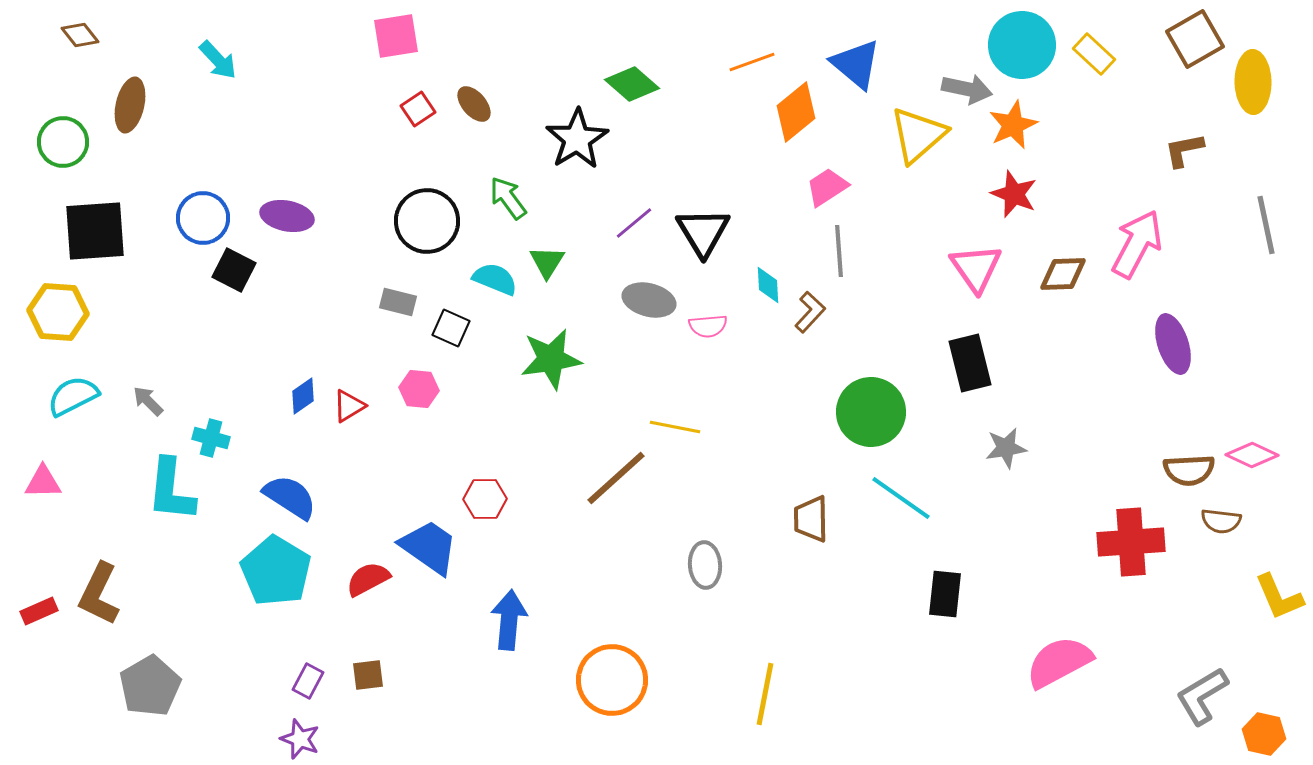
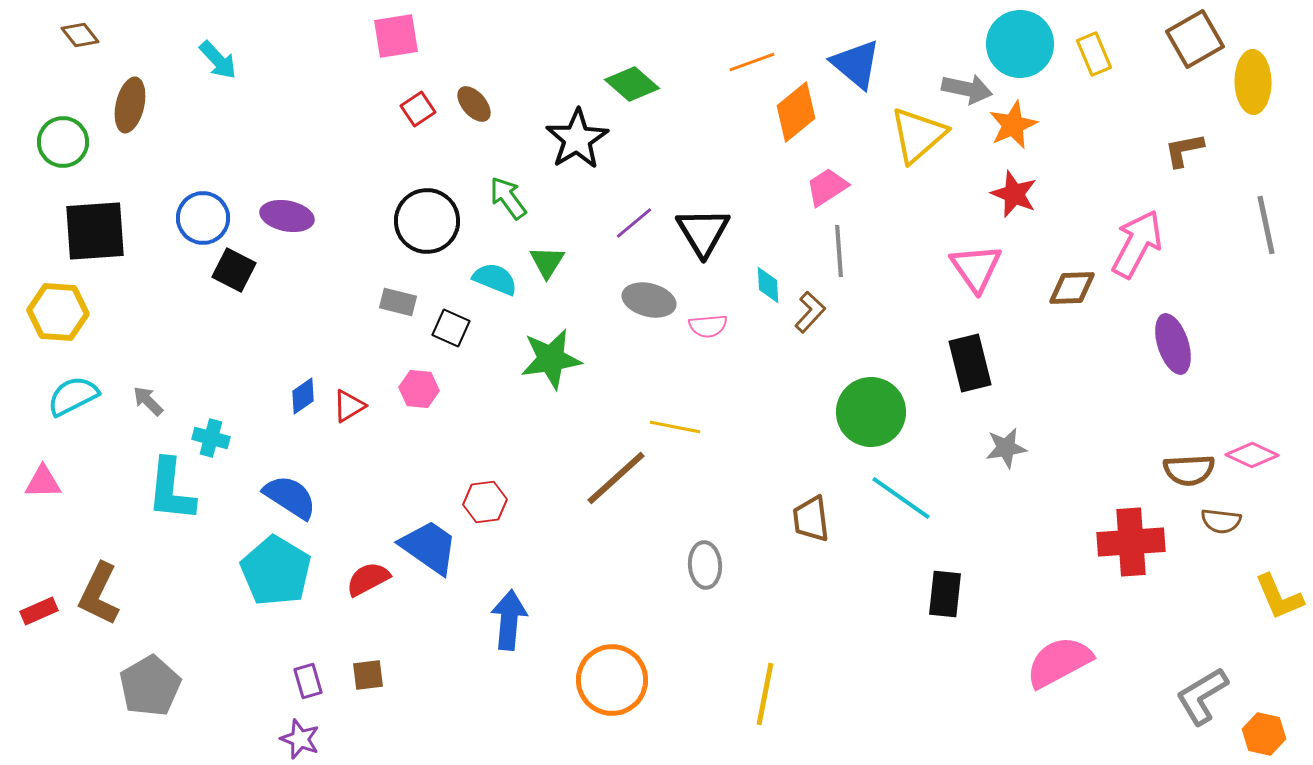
cyan circle at (1022, 45): moved 2 px left, 1 px up
yellow rectangle at (1094, 54): rotated 24 degrees clockwise
brown diamond at (1063, 274): moved 9 px right, 14 px down
red hexagon at (485, 499): moved 3 px down; rotated 6 degrees counterclockwise
brown trapezoid at (811, 519): rotated 6 degrees counterclockwise
purple rectangle at (308, 681): rotated 44 degrees counterclockwise
